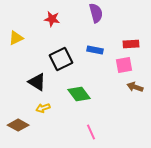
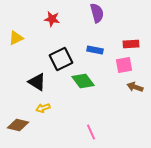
purple semicircle: moved 1 px right
green diamond: moved 4 px right, 13 px up
brown diamond: rotated 15 degrees counterclockwise
